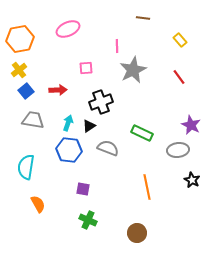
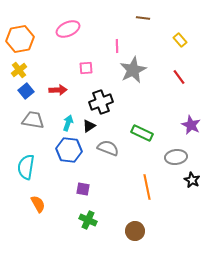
gray ellipse: moved 2 px left, 7 px down
brown circle: moved 2 px left, 2 px up
